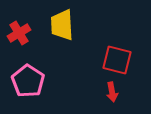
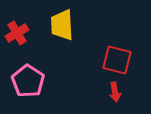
red cross: moved 2 px left
red arrow: moved 3 px right
